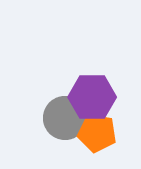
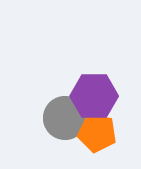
purple hexagon: moved 2 px right, 1 px up
